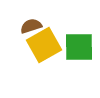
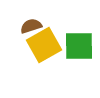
green square: moved 1 px up
